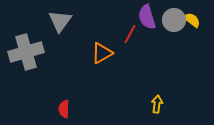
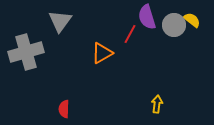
gray circle: moved 5 px down
